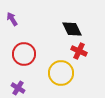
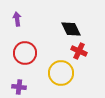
purple arrow: moved 5 px right; rotated 24 degrees clockwise
black diamond: moved 1 px left
red circle: moved 1 px right, 1 px up
purple cross: moved 1 px right, 1 px up; rotated 24 degrees counterclockwise
